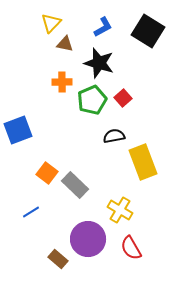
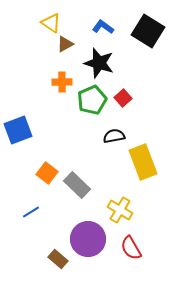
yellow triangle: rotated 40 degrees counterclockwise
blue L-shape: rotated 115 degrees counterclockwise
brown triangle: rotated 42 degrees counterclockwise
gray rectangle: moved 2 px right
